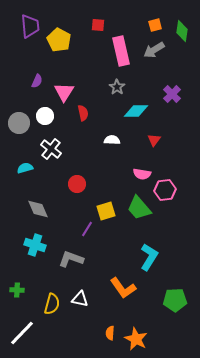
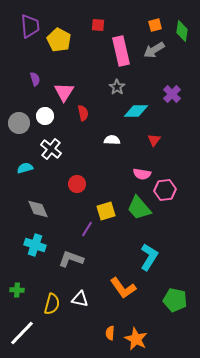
purple semicircle: moved 2 px left, 2 px up; rotated 40 degrees counterclockwise
green pentagon: rotated 15 degrees clockwise
